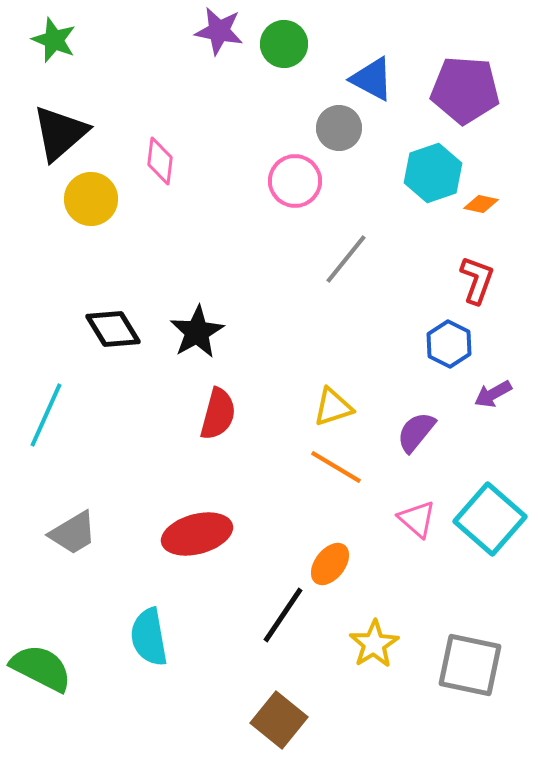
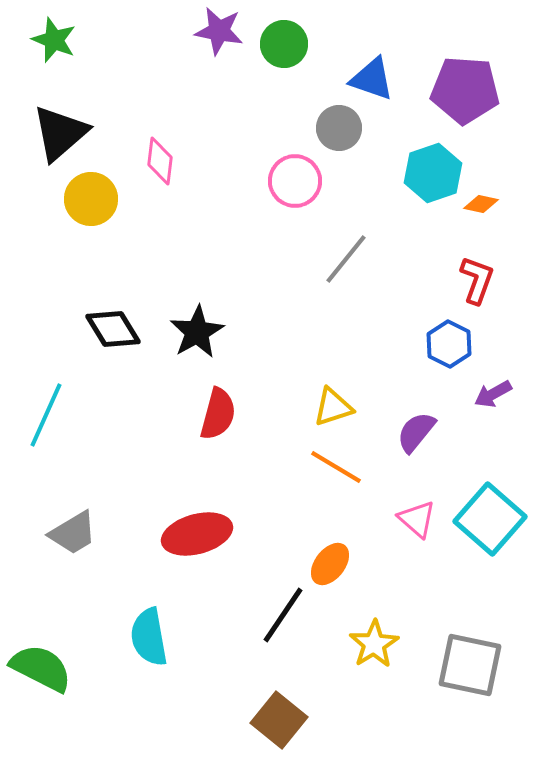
blue triangle: rotated 9 degrees counterclockwise
